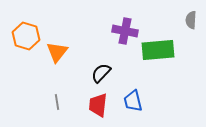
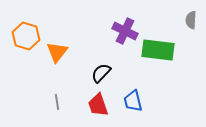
purple cross: rotated 15 degrees clockwise
green rectangle: rotated 12 degrees clockwise
red trapezoid: rotated 25 degrees counterclockwise
